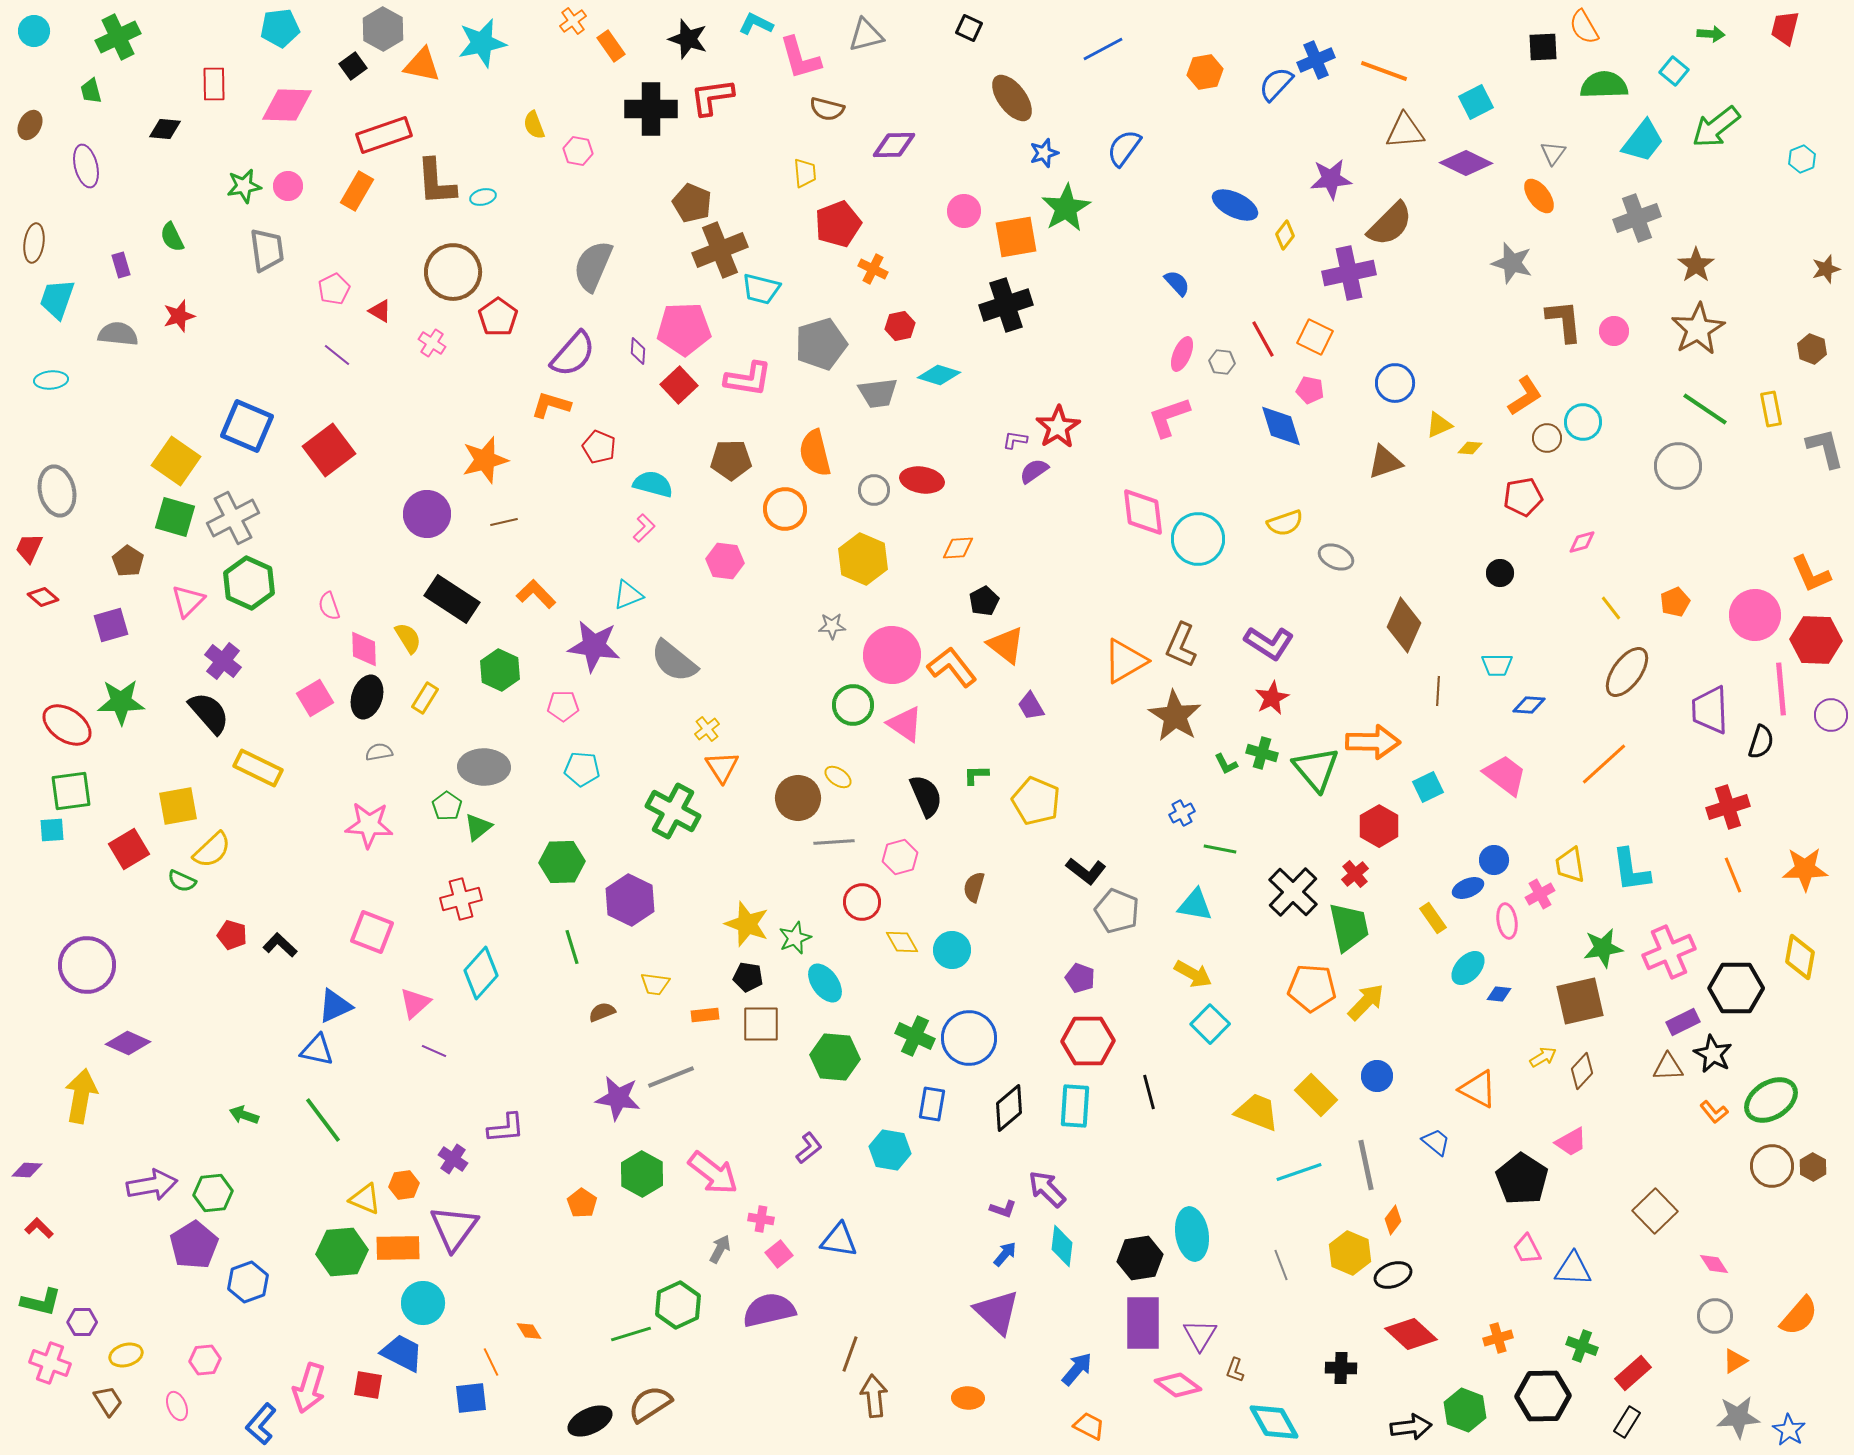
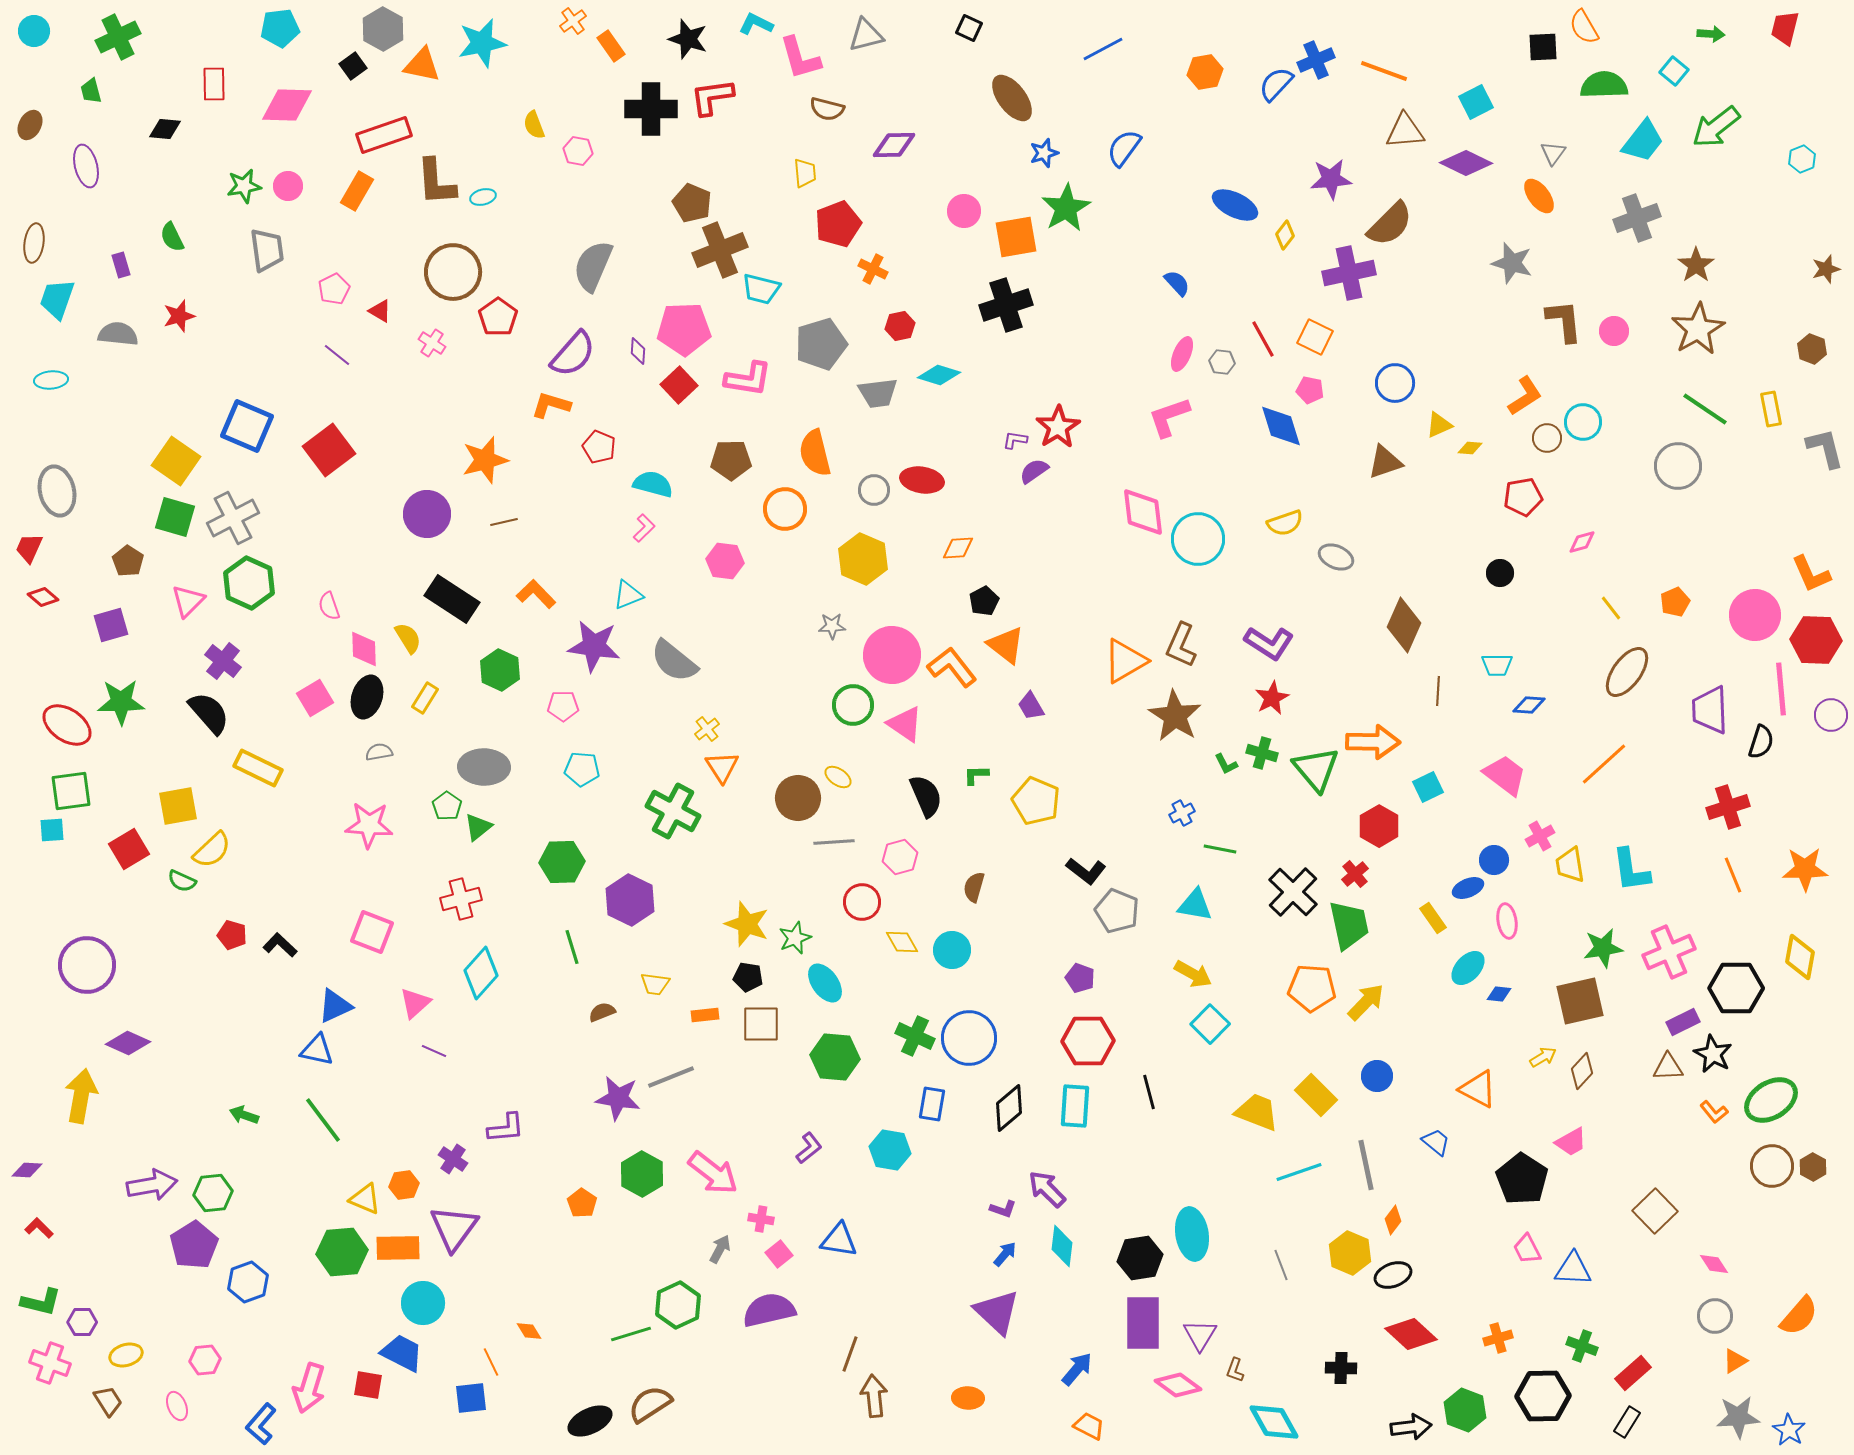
pink cross at (1540, 894): moved 58 px up
green trapezoid at (1349, 927): moved 2 px up
